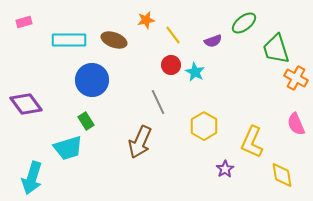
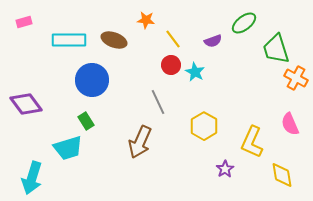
orange star: rotated 18 degrees clockwise
yellow line: moved 4 px down
pink semicircle: moved 6 px left
